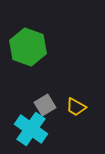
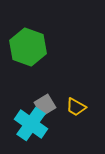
cyan cross: moved 5 px up
